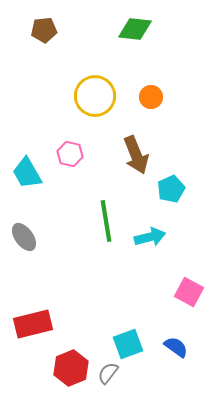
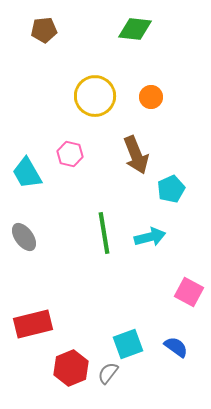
green line: moved 2 px left, 12 px down
